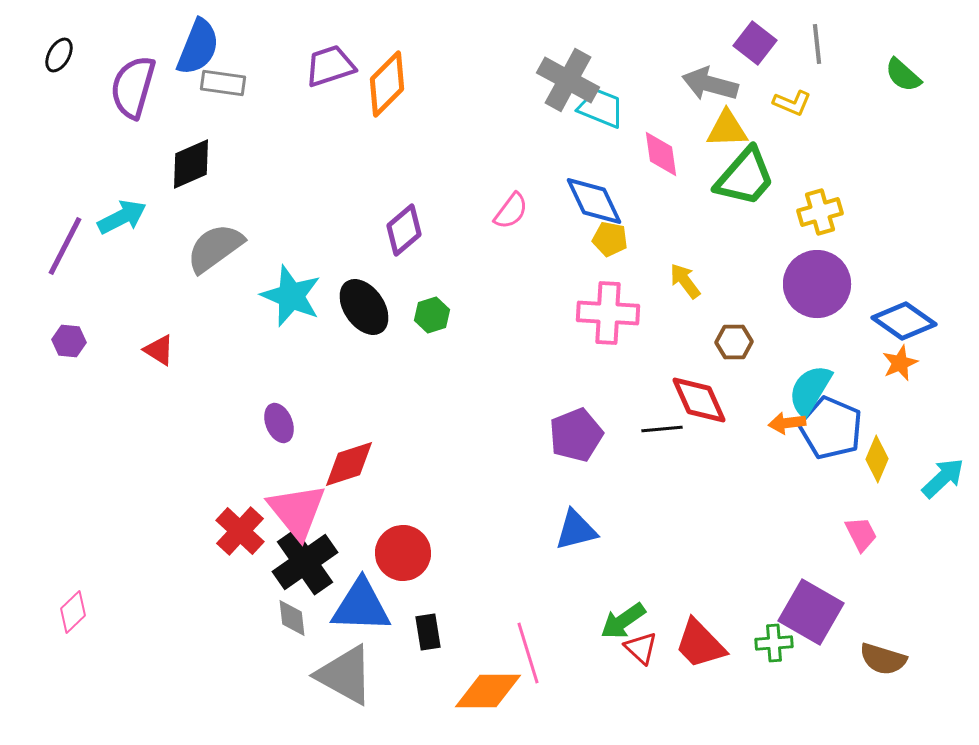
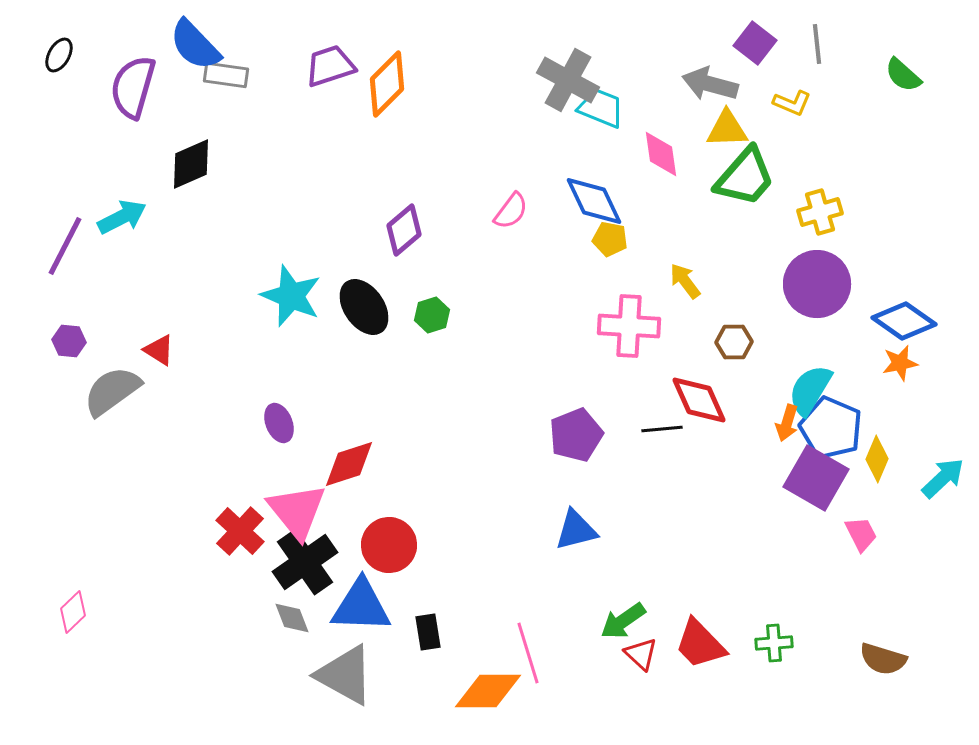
blue semicircle at (198, 47): moved 3 px left, 2 px up; rotated 114 degrees clockwise
gray rectangle at (223, 83): moved 3 px right, 8 px up
gray semicircle at (215, 248): moved 103 px left, 143 px down
pink cross at (608, 313): moved 21 px right, 13 px down
orange star at (900, 363): rotated 12 degrees clockwise
orange arrow at (787, 423): rotated 66 degrees counterclockwise
red circle at (403, 553): moved 14 px left, 8 px up
purple square at (811, 612): moved 5 px right, 134 px up
gray diamond at (292, 618): rotated 15 degrees counterclockwise
red triangle at (641, 648): moved 6 px down
